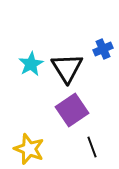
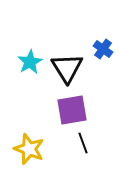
blue cross: rotated 30 degrees counterclockwise
cyan star: moved 1 px left, 2 px up
purple square: rotated 24 degrees clockwise
black line: moved 9 px left, 4 px up
